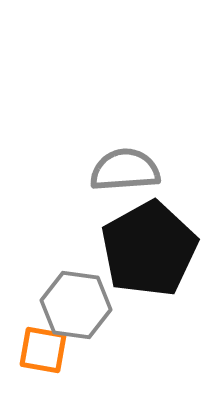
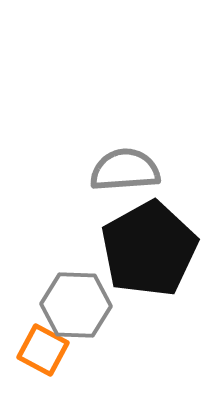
gray hexagon: rotated 6 degrees counterclockwise
orange square: rotated 18 degrees clockwise
